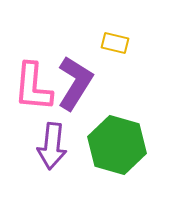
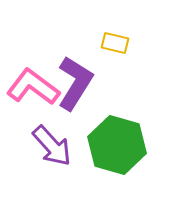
pink L-shape: rotated 122 degrees clockwise
purple arrow: rotated 48 degrees counterclockwise
